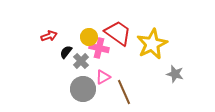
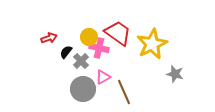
red arrow: moved 2 px down
